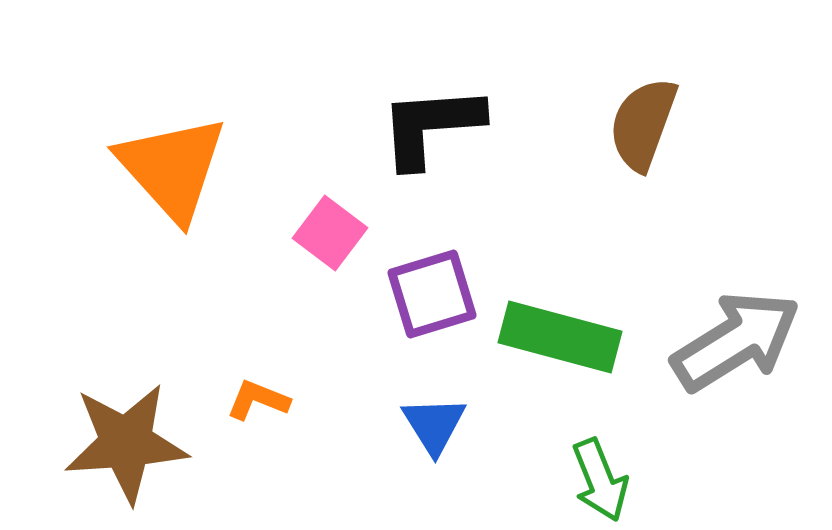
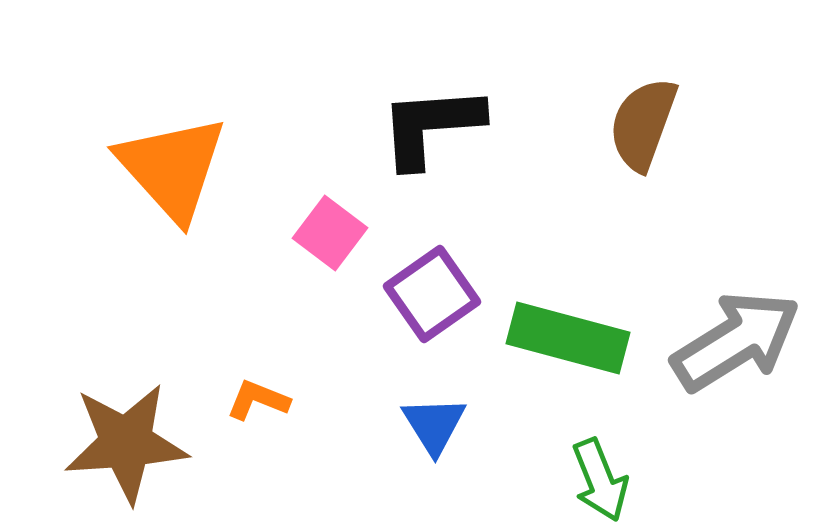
purple square: rotated 18 degrees counterclockwise
green rectangle: moved 8 px right, 1 px down
